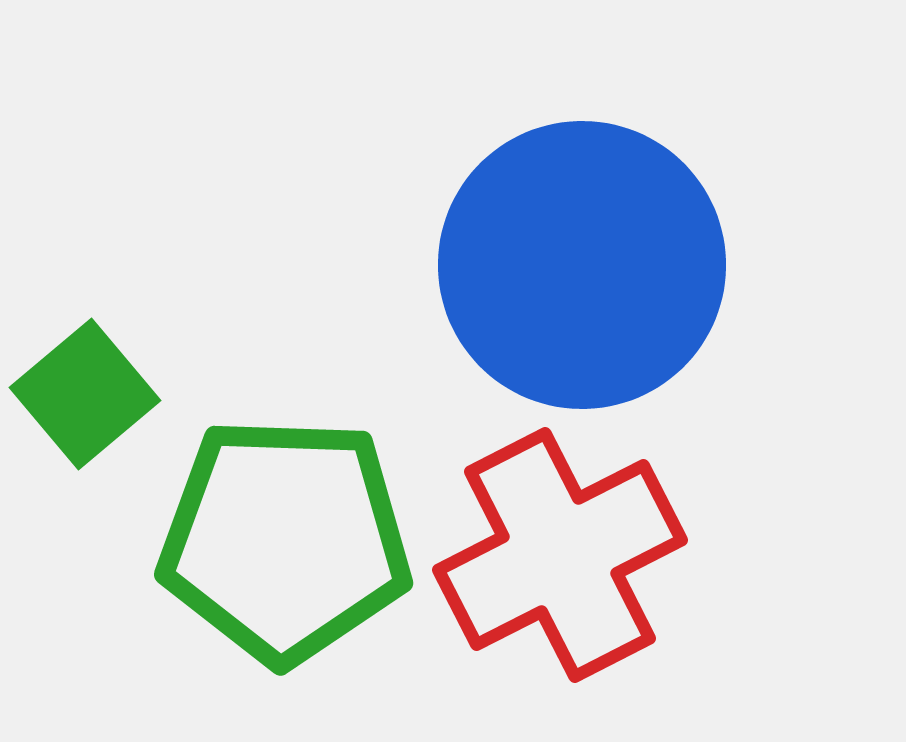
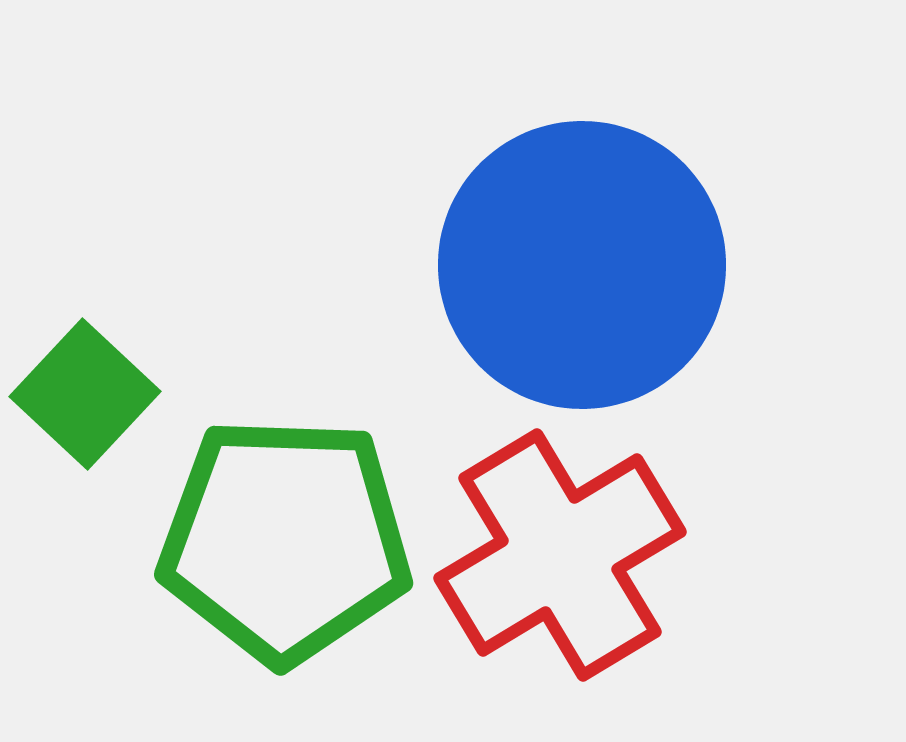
green square: rotated 7 degrees counterclockwise
red cross: rotated 4 degrees counterclockwise
